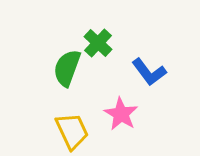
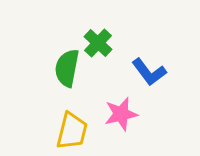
green semicircle: rotated 9 degrees counterclockwise
pink star: rotated 28 degrees clockwise
yellow trapezoid: rotated 39 degrees clockwise
